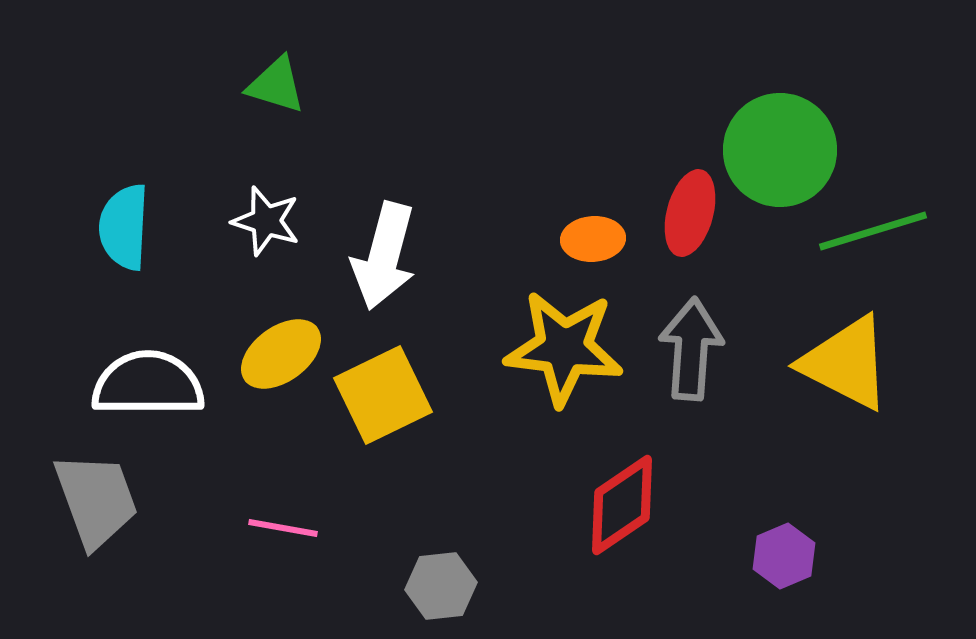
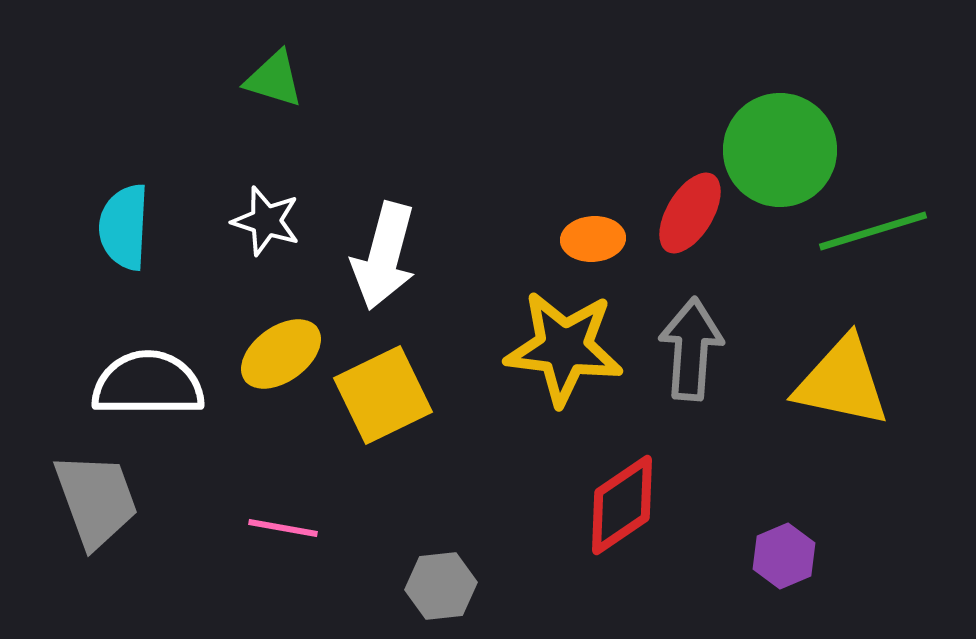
green triangle: moved 2 px left, 6 px up
red ellipse: rotated 16 degrees clockwise
yellow triangle: moved 4 px left, 19 px down; rotated 15 degrees counterclockwise
